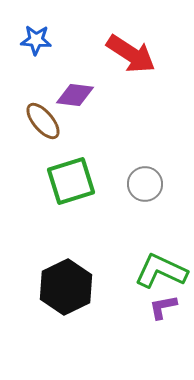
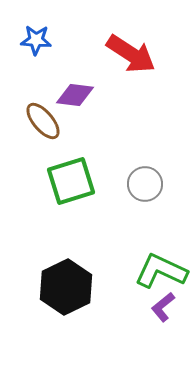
purple L-shape: rotated 28 degrees counterclockwise
